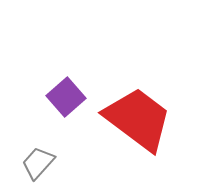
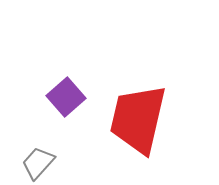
red trapezoid: rotated 114 degrees counterclockwise
